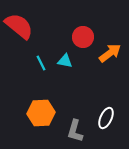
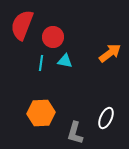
red semicircle: moved 3 px right, 1 px up; rotated 108 degrees counterclockwise
red circle: moved 30 px left
cyan line: rotated 35 degrees clockwise
gray L-shape: moved 2 px down
